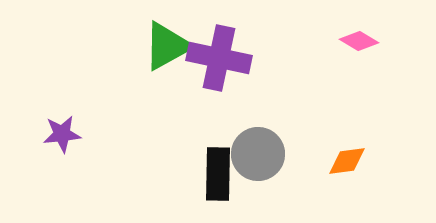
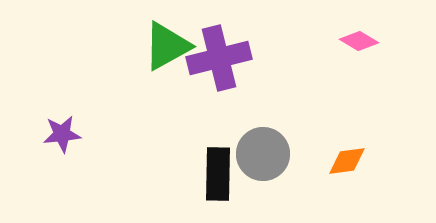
purple cross: rotated 26 degrees counterclockwise
gray circle: moved 5 px right
